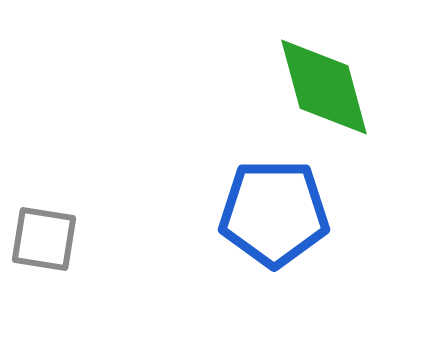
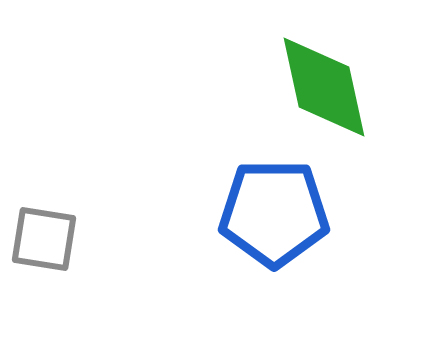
green diamond: rotated 3 degrees clockwise
